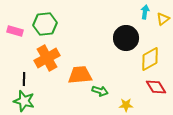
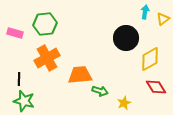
pink rectangle: moved 2 px down
black line: moved 5 px left
yellow star: moved 2 px left, 2 px up; rotated 24 degrees counterclockwise
